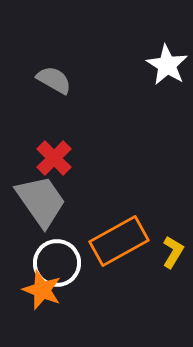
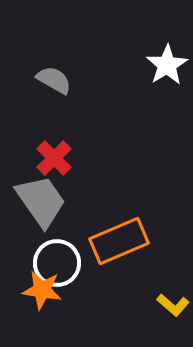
white star: rotated 9 degrees clockwise
orange rectangle: rotated 6 degrees clockwise
yellow L-shape: moved 53 px down; rotated 100 degrees clockwise
orange star: rotated 12 degrees counterclockwise
